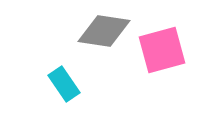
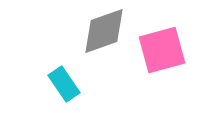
gray diamond: rotated 28 degrees counterclockwise
